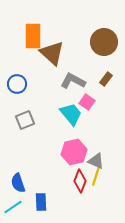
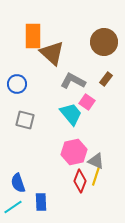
gray square: rotated 36 degrees clockwise
